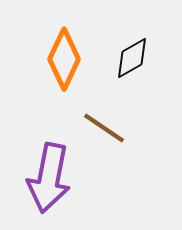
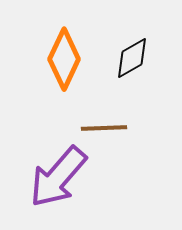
brown line: rotated 36 degrees counterclockwise
purple arrow: moved 9 px right, 1 px up; rotated 30 degrees clockwise
